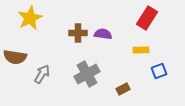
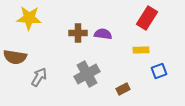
yellow star: moved 1 px left; rotated 30 degrees clockwise
gray arrow: moved 3 px left, 3 px down
